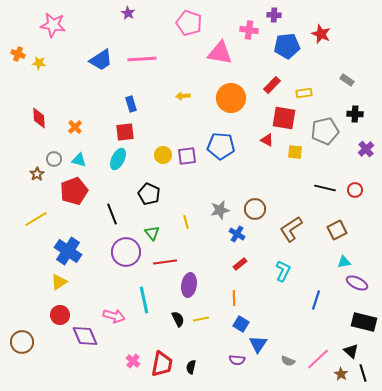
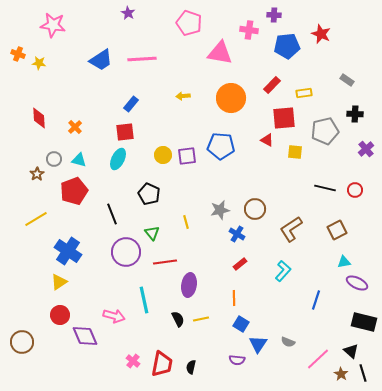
blue rectangle at (131, 104): rotated 56 degrees clockwise
red square at (284, 118): rotated 15 degrees counterclockwise
cyan L-shape at (283, 271): rotated 15 degrees clockwise
gray semicircle at (288, 361): moved 19 px up
